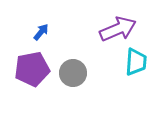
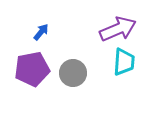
cyan trapezoid: moved 12 px left
